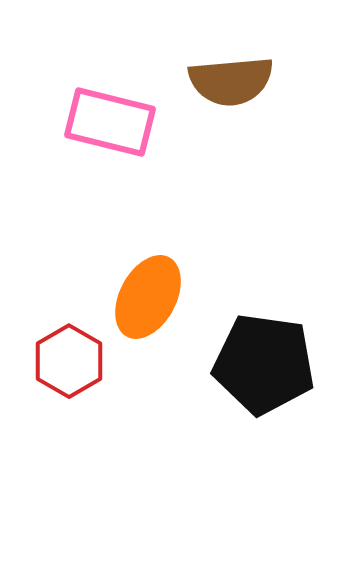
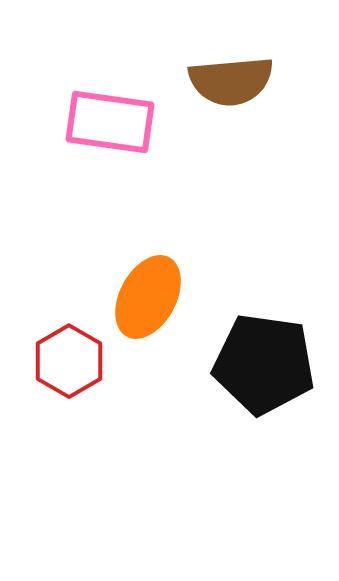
pink rectangle: rotated 6 degrees counterclockwise
